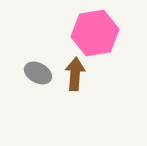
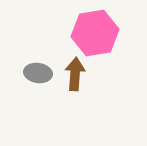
gray ellipse: rotated 20 degrees counterclockwise
